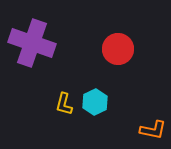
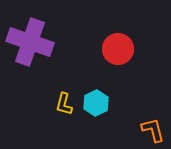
purple cross: moved 2 px left, 1 px up
cyan hexagon: moved 1 px right, 1 px down
orange L-shape: rotated 116 degrees counterclockwise
